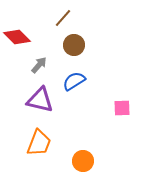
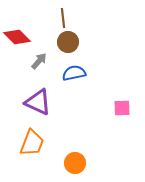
brown line: rotated 48 degrees counterclockwise
brown circle: moved 6 px left, 3 px up
gray arrow: moved 4 px up
blue semicircle: moved 8 px up; rotated 20 degrees clockwise
purple triangle: moved 2 px left, 2 px down; rotated 12 degrees clockwise
orange trapezoid: moved 7 px left
orange circle: moved 8 px left, 2 px down
